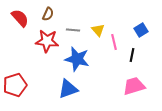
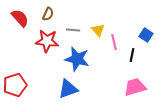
blue square: moved 5 px right, 5 px down; rotated 24 degrees counterclockwise
pink trapezoid: moved 1 px right, 1 px down
